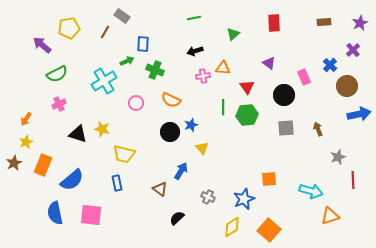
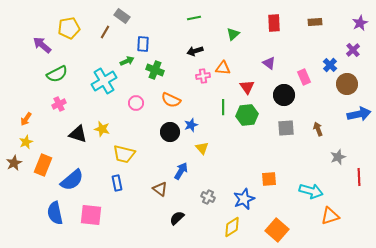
brown rectangle at (324, 22): moved 9 px left
brown circle at (347, 86): moved 2 px up
red line at (353, 180): moved 6 px right, 3 px up
orange square at (269, 230): moved 8 px right
